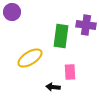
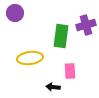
purple circle: moved 3 px right, 1 px down
purple cross: rotated 24 degrees counterclockwise
yellow ellipse: rotated 25 degrees clockwise
pink rectangle: moved 1 px up
